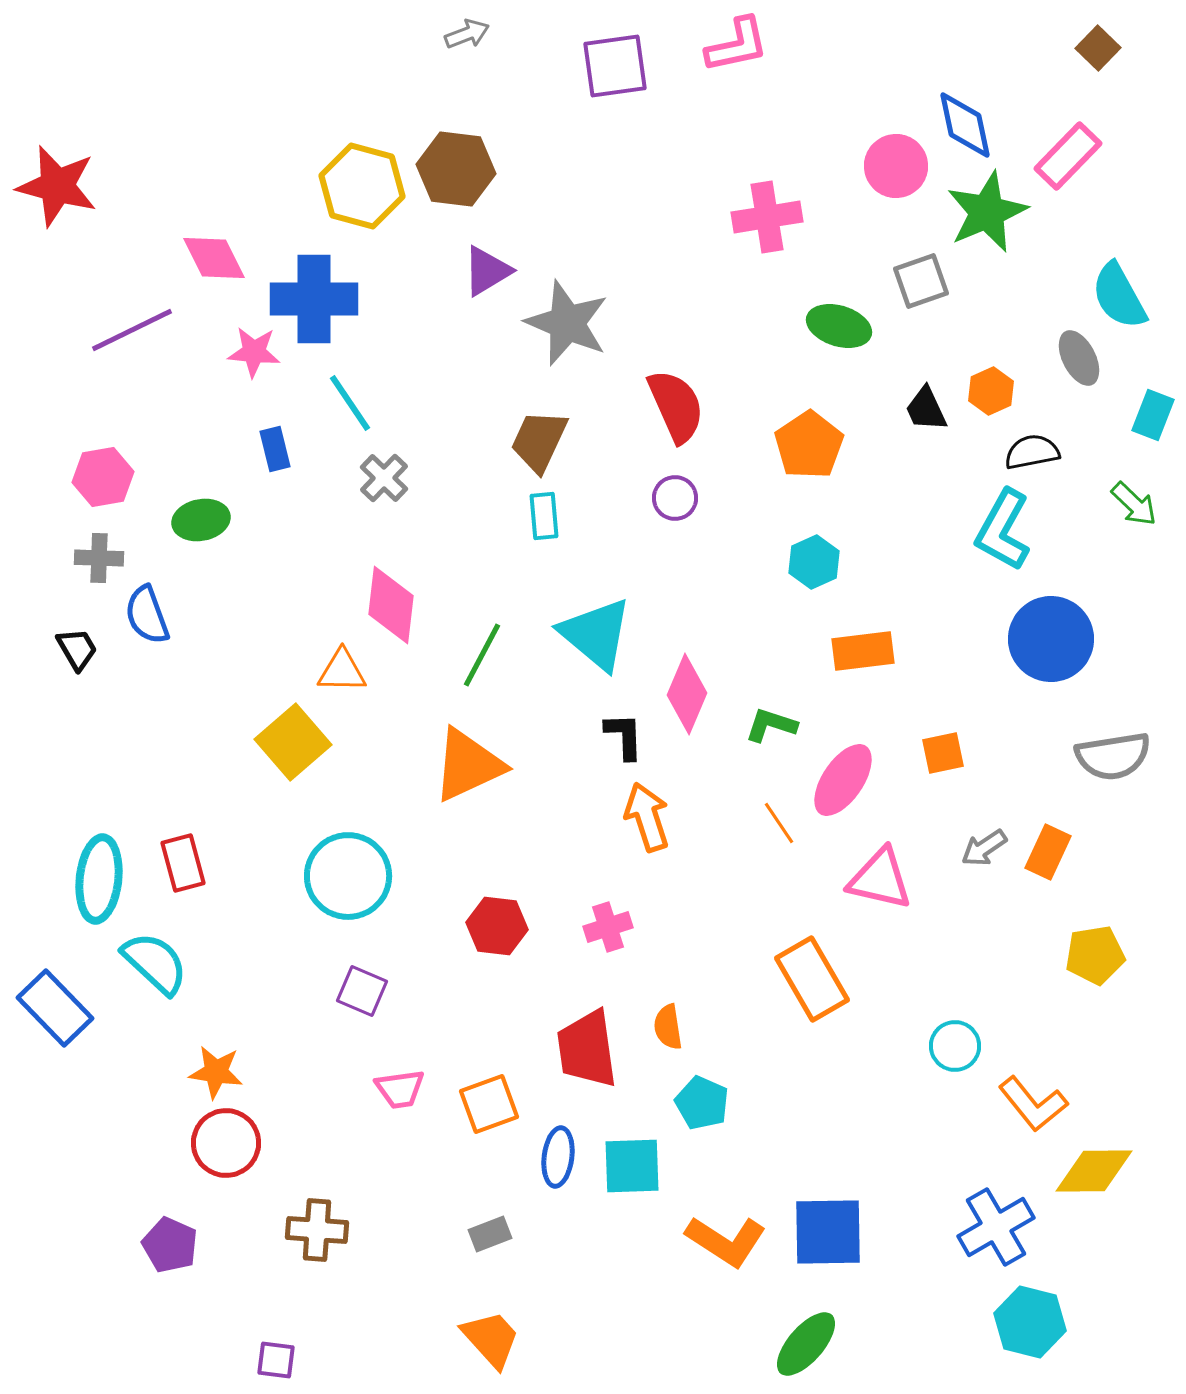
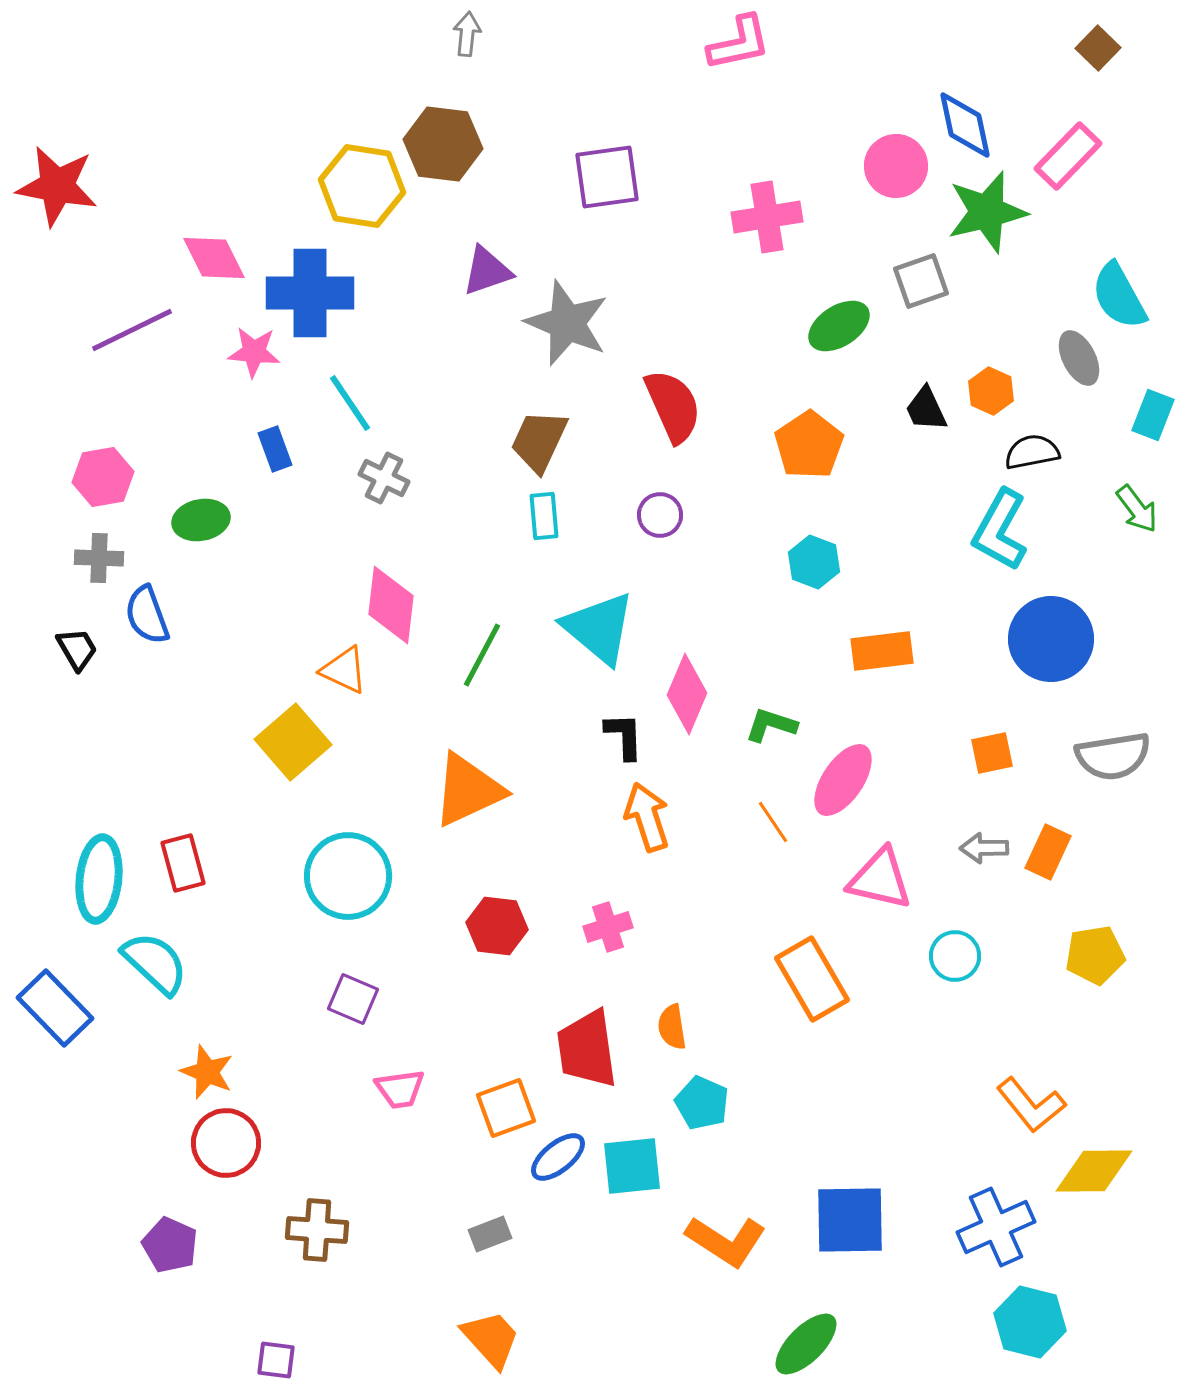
gray arrow at (467, 34): rotated 63 degrees counterclockwise
pink L-shape at (737, 45): moved 2 px right, 2 px up
purple square at (615, 66): moved 8 px left, 111 px down
brown hexagon at (456, 169): moved 13 px left, 25 px up
red star at (57, 186): rotated 4 degrees counterclockwise
yellow hexagon at (362, 186): rotated 6 degrees counterclockwise
green star at (987, 212): rotated 10 degrees clockwise
purple triangle at (487, 271): rotated 12 degrees clockwise
blue cross at (314, 299): moved 4 px left, 6 px up
green ellipse at (839, 326): rotated 50 degrees counterclockwise
orange hexagon at (991, 391): rotated 12 degrees counterclockwise
red semicircle at (676, 406): moved 3 px left
blue rectangle at (275, 449): rotated 6 degrees counterclockwise
gray cross at (384, 478): rotated 18 degrees counterclockwise
purple circle at (675, 498): moved 15 px left, 17 px down
green arrow at (1134, 504): moved 3 px right, 5 px down; rotated 9 degrees clockwise
cyan L-shape at (1003, 530): moved 3 px left
cyan hexagon at (814, 562): rotated 15 degrees counterclockwise
cyan triangle at (596, 634): moved 3 px right, 6 px up
orange rectangle at (863, 651): moved 19 px right
orange triangle at (342, 671): moved 2 px right, 1 px up; rotated 24 degrees clockwise
orange square at (943, 753): moved 49 px right
orange triangle at (468, 765): moved 25 px down
orange line at (779, 823): moved 6 px left, 1 px up
gray arrow at (984, 848): rotated 33 degrees clockwise
purple square at (362, 991): moved 9 px left, 8 px down
orange semicircle at (668, 1027): moved 4 px right
cyan circle at (955, 1046): moved 90 px up
orange star at (216, 1072): moved 9 px left; rotated 14 degrees clockwise
orange square at (489, 1104): moved 17 px right, 4 px down
orange L-shape at (1033, 1104): moved 2 px left, 1 px down
blue ellipse at (558, 1157): rotated 44 degrees clockwise
cyan square at (632, 1166): rotated 4 degrees counterclockwise
blue cross at (996, 1227): rotated 6 degrees clockwise
blue square at (828, 1232): moved 22 px right, 12 px up
green ellipse at (806, 1344): rotated 4 degrees clockwise
